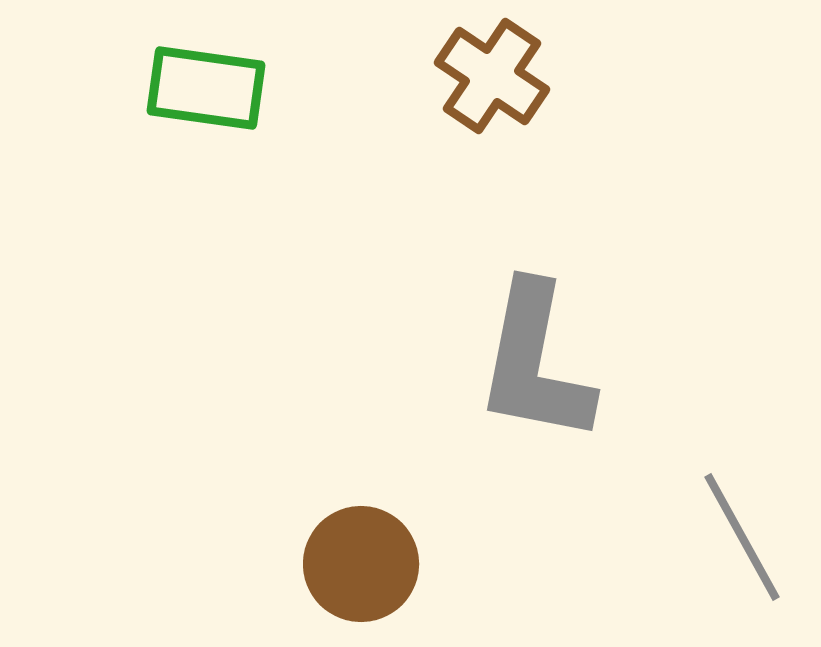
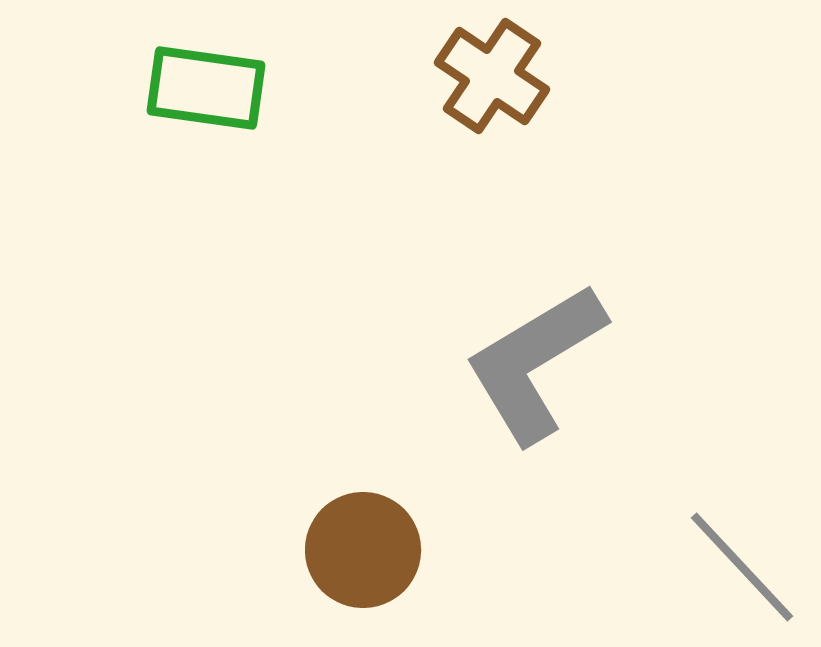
gray L-shape: rotated 48 degrees clockwise
gray line: moved 30 px down; rotated 14 degrees counterclockwise
brown circle: moved 2 px right, 14 px up
